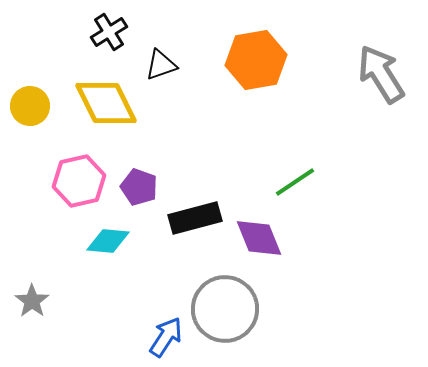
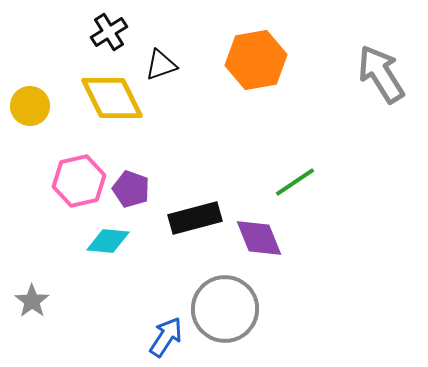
yellow diamond: moved 6 px right, 5 px up
purple pentagon: moved 8 px left, 2 px down
